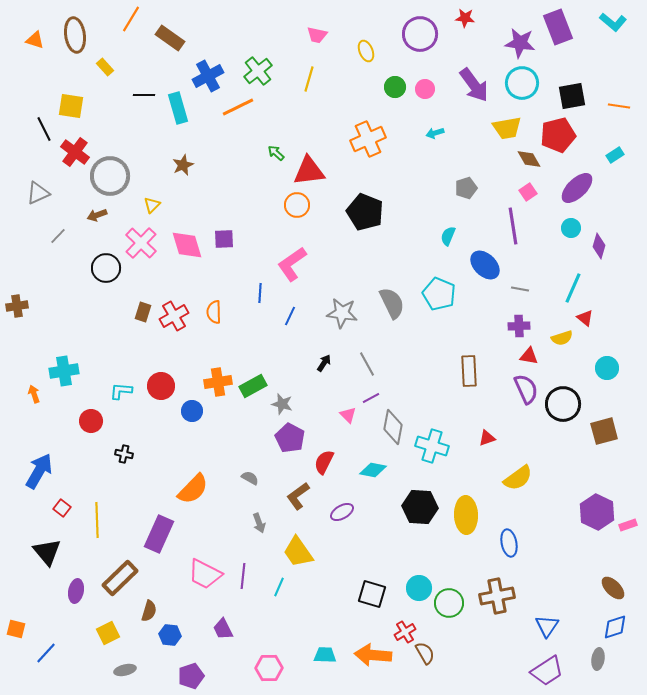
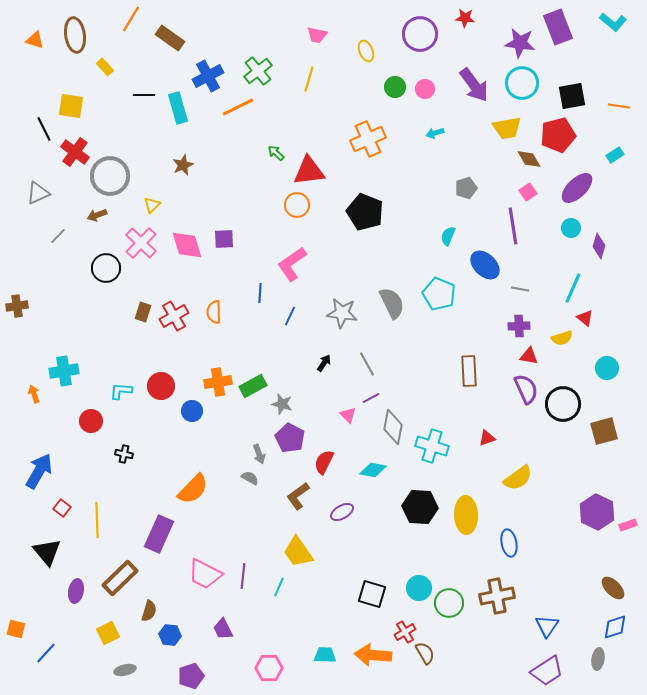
gray arrow at (259, 523): moved 69 px up
